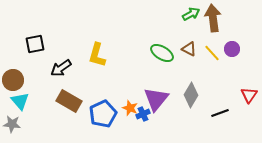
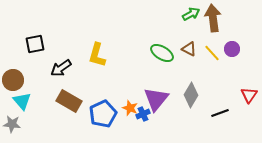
cyan triangle: moved 2 px right
